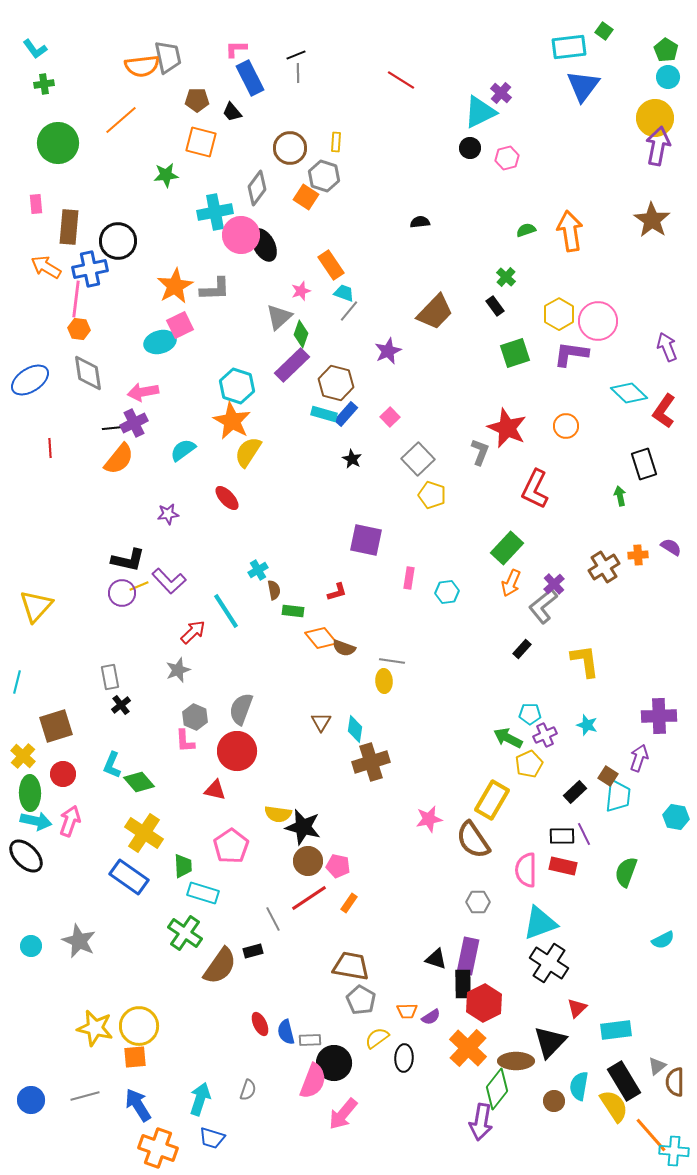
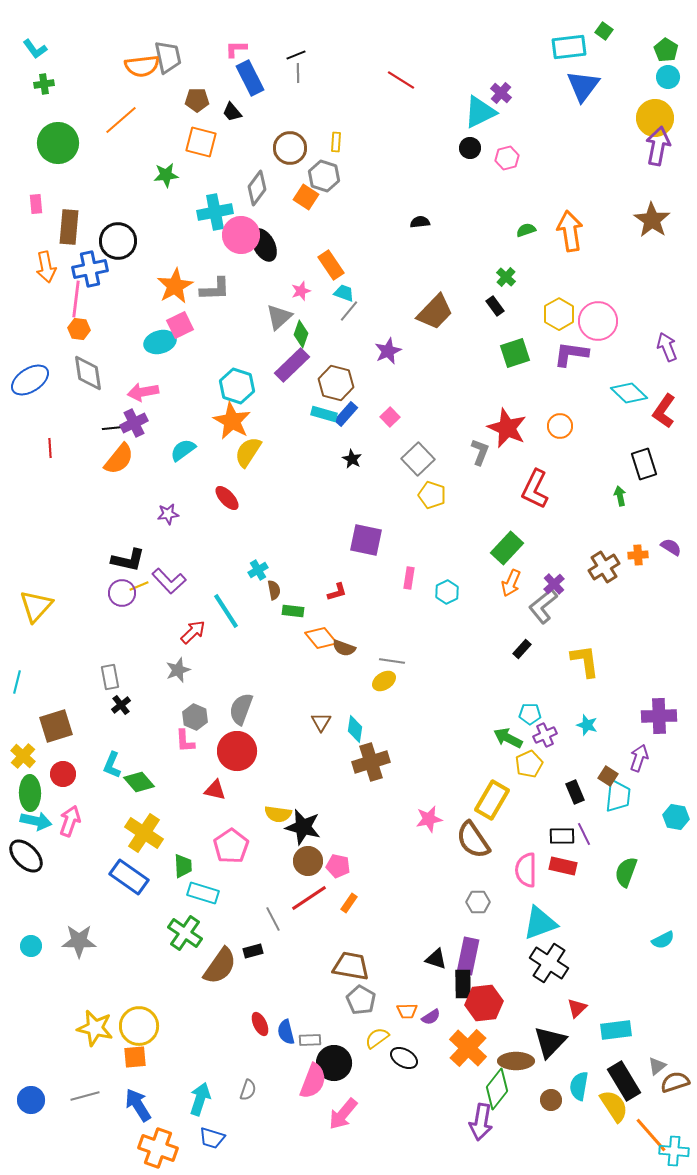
orange arrow at (46, 267): rotated 132 degrees counterclockwise
orange circle at (566, 426): moved 6 px left
cyan hexagon at (447, 592): rotated 20 degrees counterclockwise
yellow ellipse at (384, 681): rotated 60 degrees clockwise
black rectangle at (575, 792): rotated 70 degrees counterclockwise
gray star at (79, 941): rotated 24 degrees counterclockwise
red hexagon at (484, 1003): rotated 21 degrees clockwise
black ellipse at (404, 1058): rotated 64 degrees counterclockwise
brown semicircle at (675, 1082): rotated 72 degrees clockwise
brown circle at (554, 1101): moved 3 px left, 1 px up
